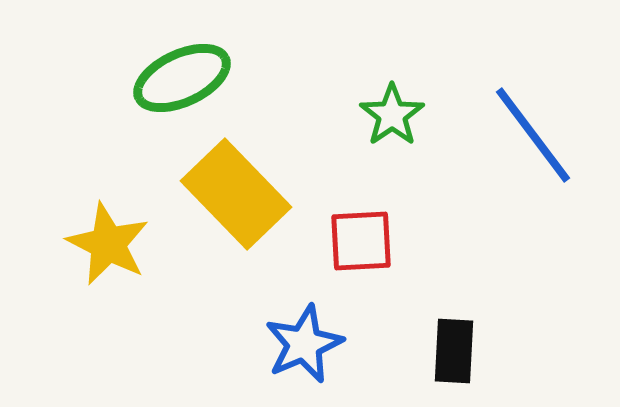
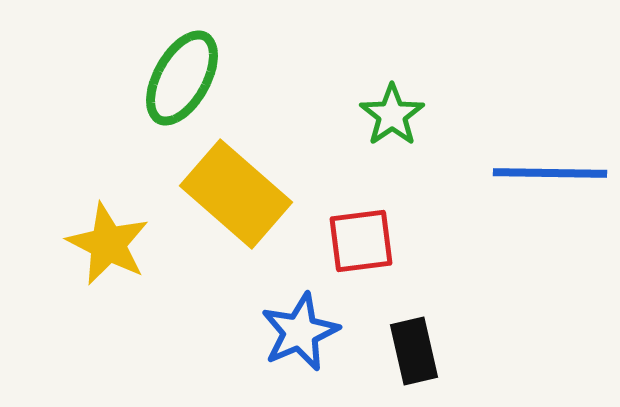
green ellipse: rotated 36 degrees counterclockwise
blue line: moved 17 px right, 38 px down; rotated 52 degrees counterclockwise
yellow rectangle: rotated 5 degrees counterclockwise
red square: rotated 4 degrees counterclockwise
blue star: moved 4 px left, 12 px up
black rectangle: moved 40 px left; rotated 16 degrees counterclockwise
